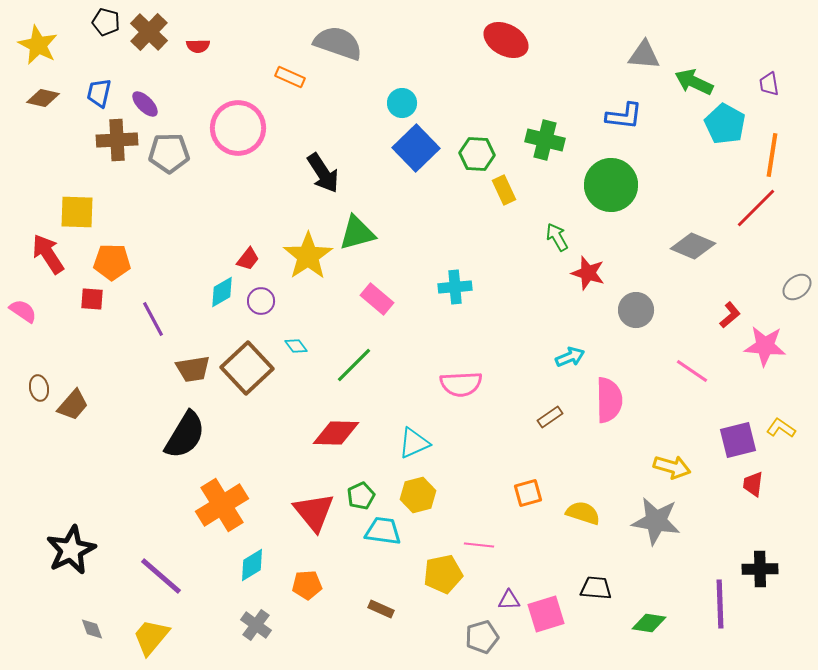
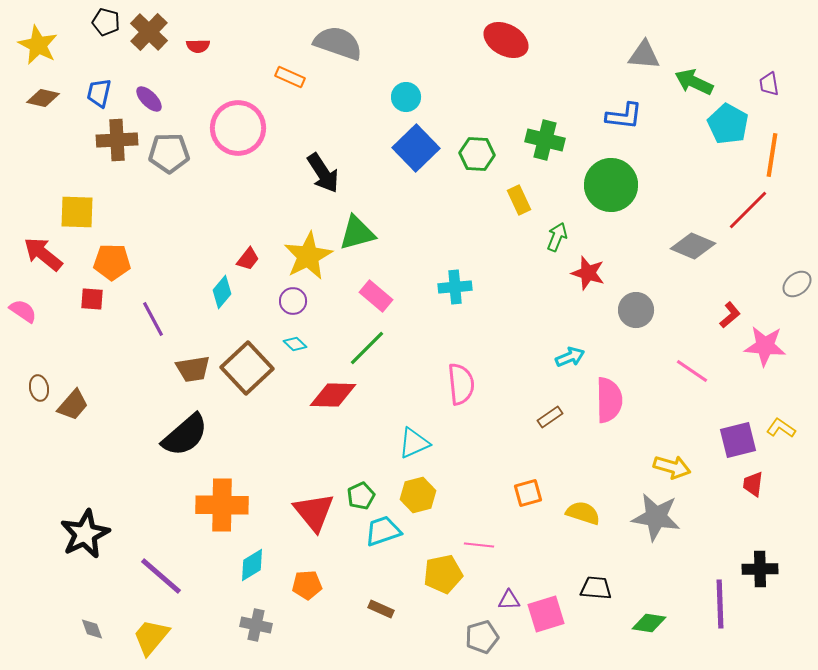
cyan circle at (402, 103): moved 4 px right, 6 px up
purple ellipse at (145, 104): moved 4 px right, 5 px up
cyan pentagon at (725, 124): moved 3 px right
yellow rectangle at (504, 190): moved 15 px right, 10 px down
red line at (756, 208): moved 8 px left, 2 px down
green arrow at (557, 237): rotated 52 degrees clockwise
red arrow at (48, 254): moved 5 px left; rotated 18 degrees counterclockwise
yellow star at (308, 256): rotated 6 degrees clockwise
gray ellipse at (797, 287): moved 3 px up
cyan diamond at (222, 292): rotated 20 degrees counterclockwise
pink rectangle at (377, 299): moved 1 px left, 3 px up
purple circle at (261, 301): moved 32 px right
cyan diamond at (296, 346): moved 1 px left, 2 px up; rotated 10 degrees counterclockwise
green line at (354, 365): moved 13 px right, 17 px up
pink semicircle at (461, 384): rotated 93 degrees counterclockwise
red diamond at (336, 433): moved 3 px left, 38 px up
black semicircle at (185, 435): rotated 18 degrees clockwise
orange cross at (222, 505): rotated 33 degrees clockwise
gray star at (656, 521): moved 4 px up
cyan trapezoid at (383, 531): rotated 27 degrees counterclockwise
black star at (71, 550): moved 14 px right, 16 px up
gray cross at (256, 625): rotated 24 degrees counterclockwise
